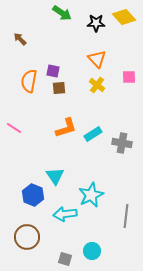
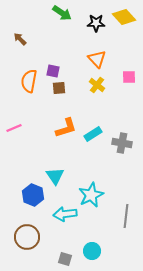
pink line: rotated 56 degrees counterclockwise
